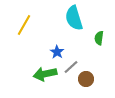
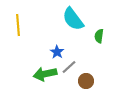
cyan semicircle: moved 1 px left, 1 px down; rotated 20 degrees counterclockwise
yellow line: moved 6 px left; rotated 35 degrees counterclockwise
green semicircle: moved 2 px up
gray line: moved 2 px left
brown circle: moved 2 px down
